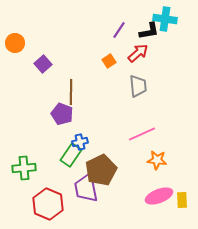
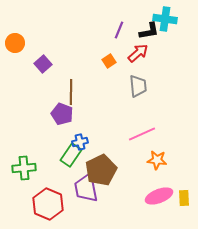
purple line: rotated 12 degrees counterclockwise
yellow rectangle: moved 2 px right, 2 px up
